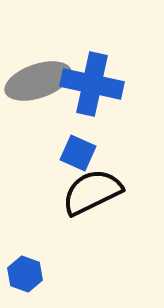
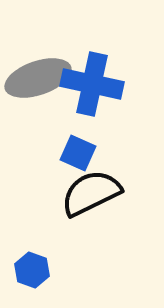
gray ellipse: moved 3 px up
black semicircle: moved 1 px left, 1 px down
blue hexagon: moved 7 px right, 4 px up
